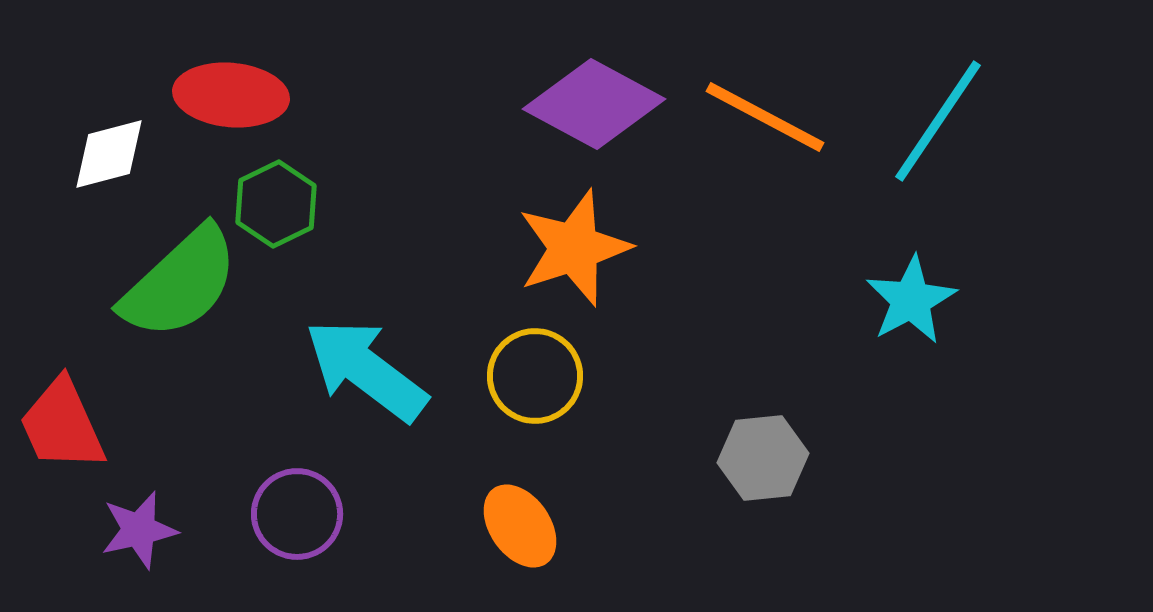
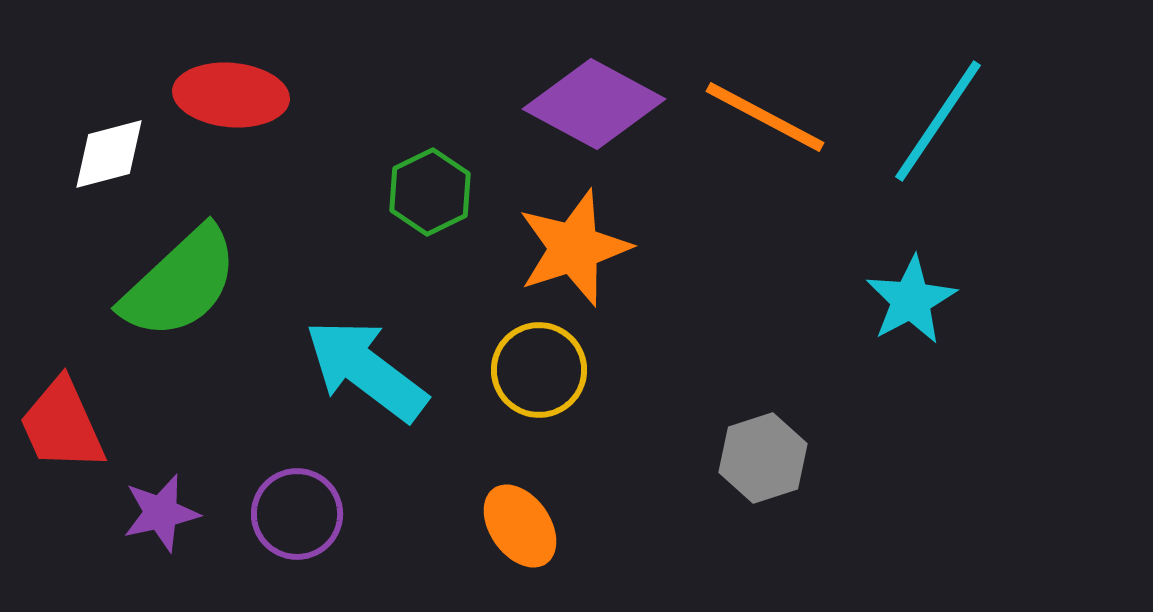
green hexagon: moved 154 px right, 12 px up
yellow circle: moved 4 px right, 6 px up
gray hexagon: rotated 12 degrees counterclockwise
purple star: moved 22 px right, 17 px up
